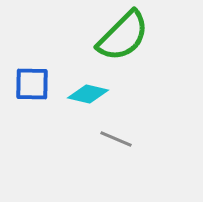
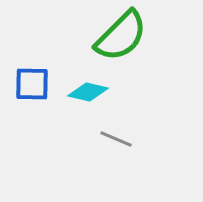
green semicircle: moved 2 px left
cyan diamond: moved 2 px up
